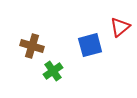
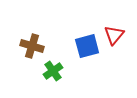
red triangle: moved 6 px left, 8 px down; rotated 10 degrees counterclockwise
blue square: moved 3 px left, 1 px down
